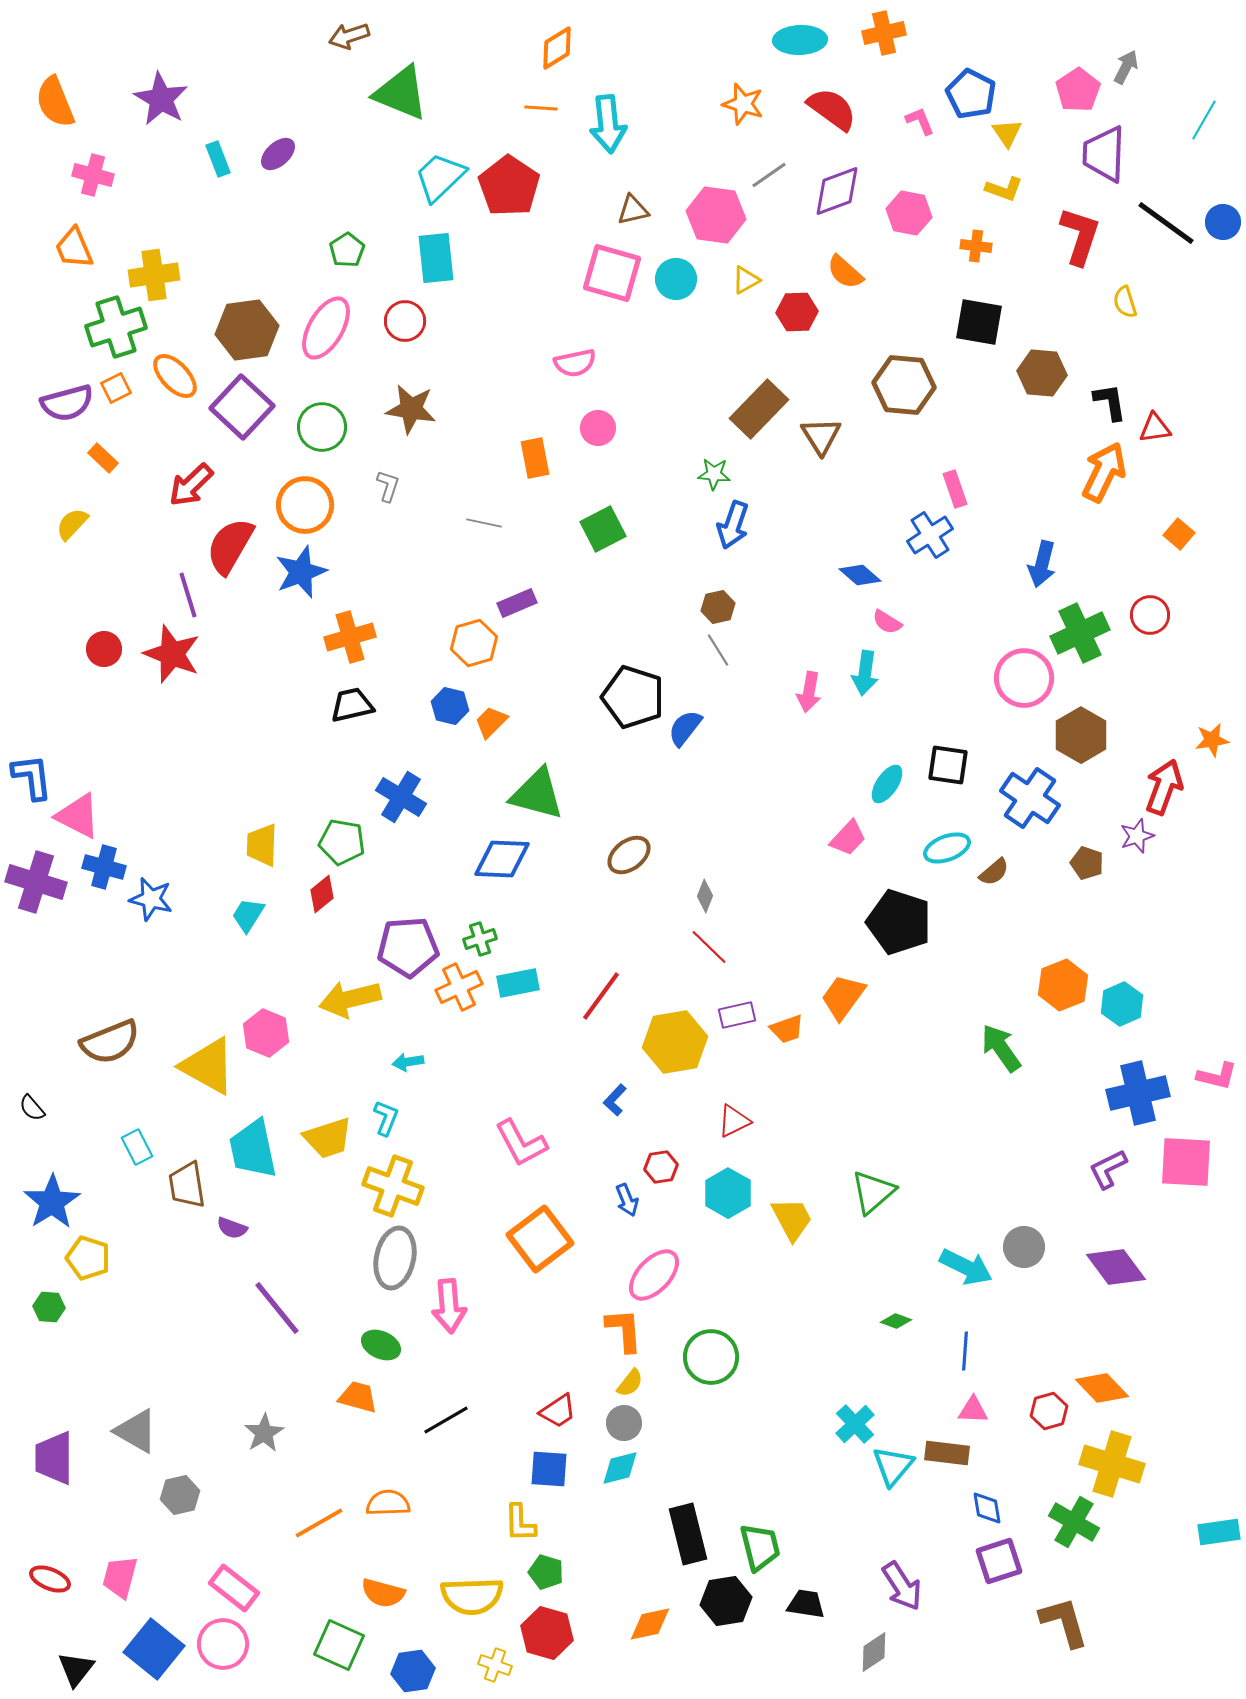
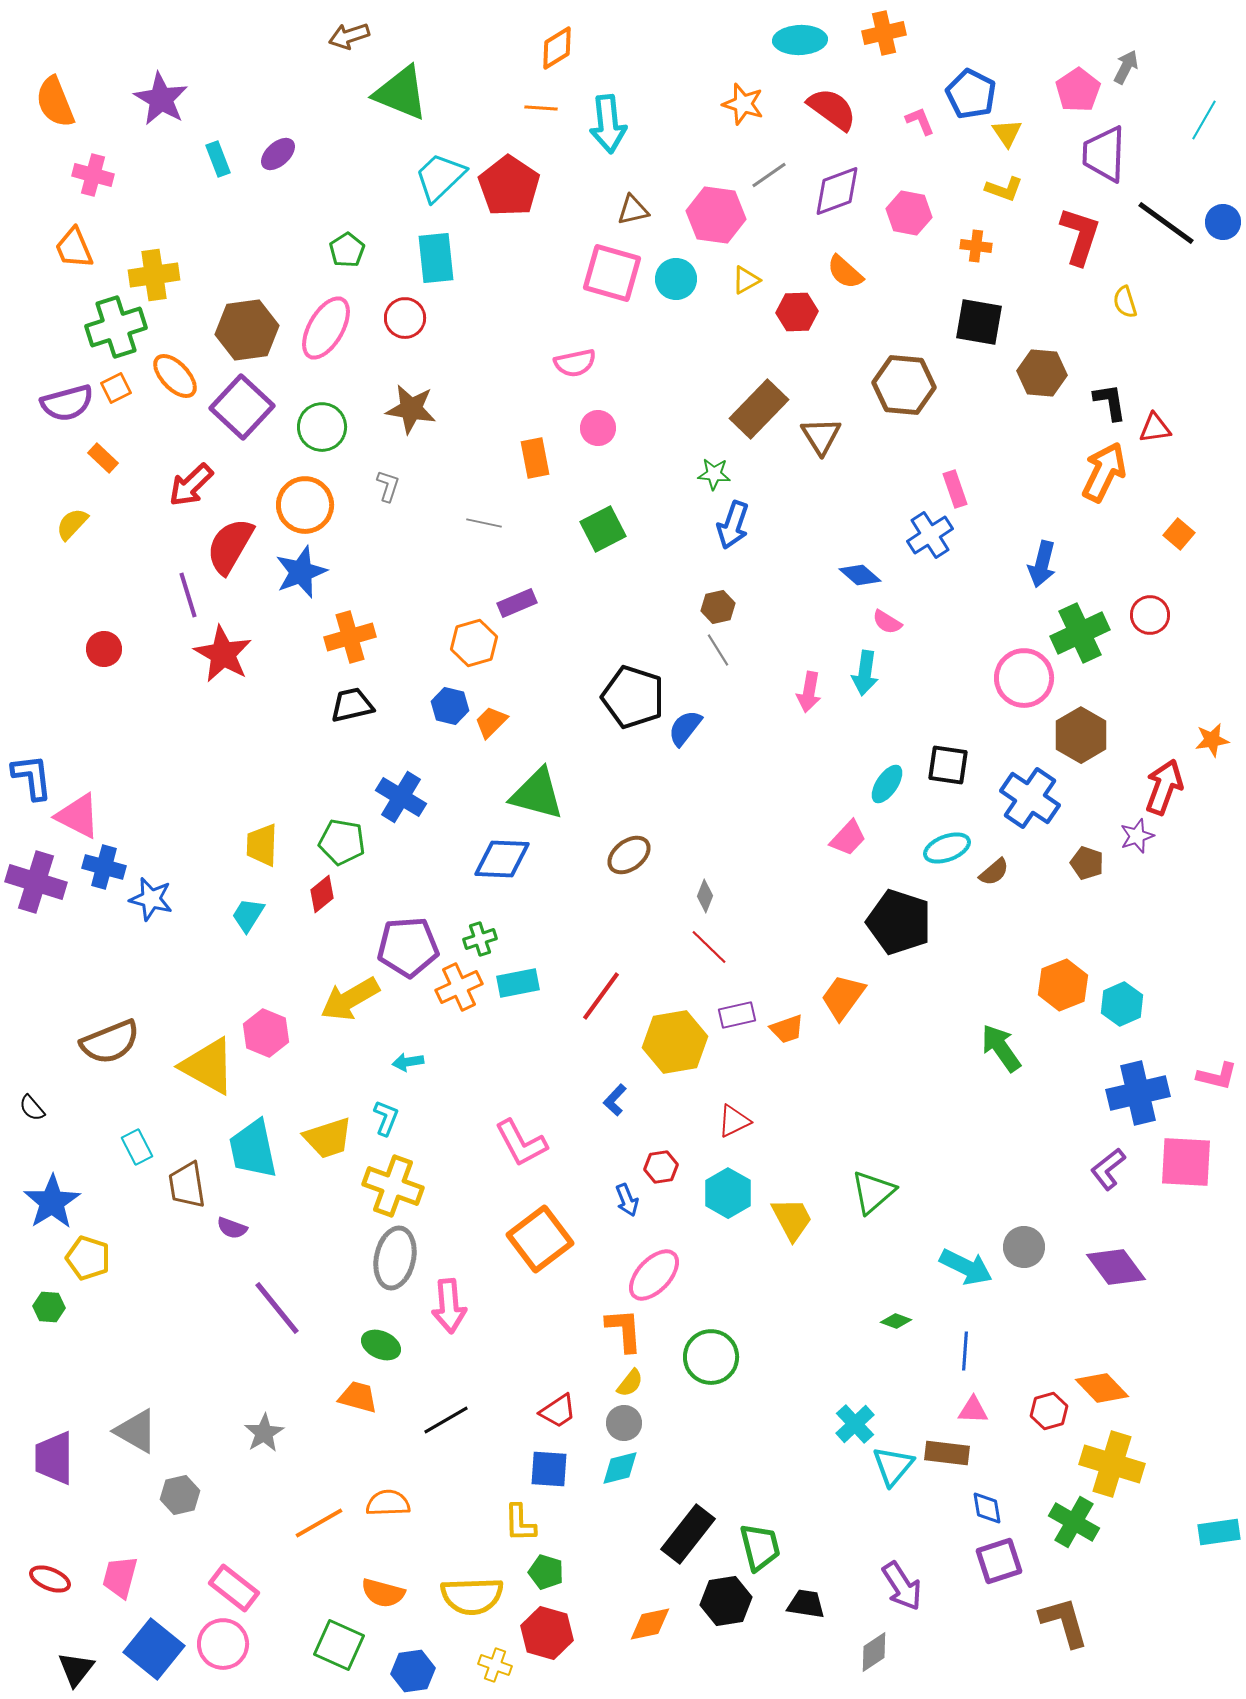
red circle at (405, 321): moved 3 px up
red star at (172, 654): moved 51 px right; rotated 8 degrees clockwise
yellow arrow at (350, 999): rotated 16 degrees counterclockwise
purple L-shape at (1108, 1169): rotated 12 degrees counterclockwise
black rectangle at (688, 1534): rotated 52 degrees clockwise
